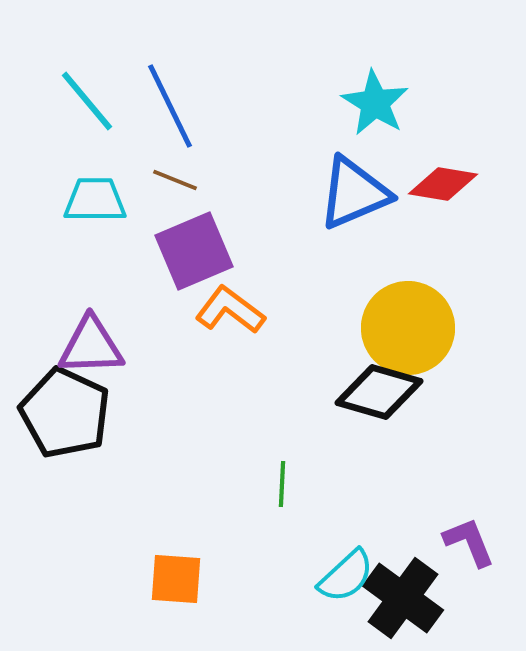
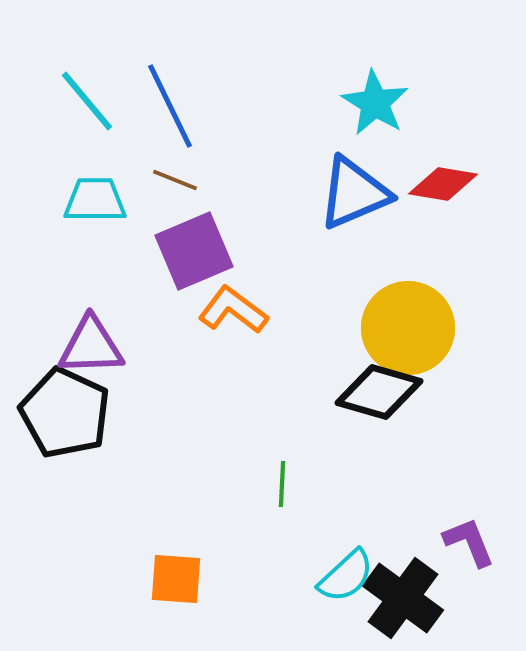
orange L-shape: moved 3 px right
